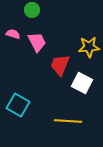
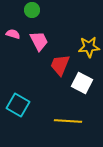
pink trapezoid: moved 2 px right, 1 px up
